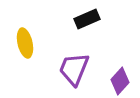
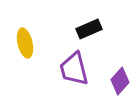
black rectangle: moved 2 px right, 10 px down
purple trapezoid: rotated 36 degrees counterclockwise
